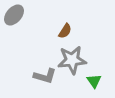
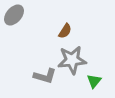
green triangle: rotated 14 degrees clockwise
